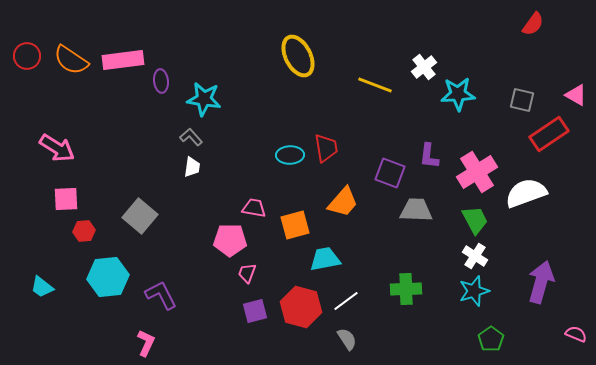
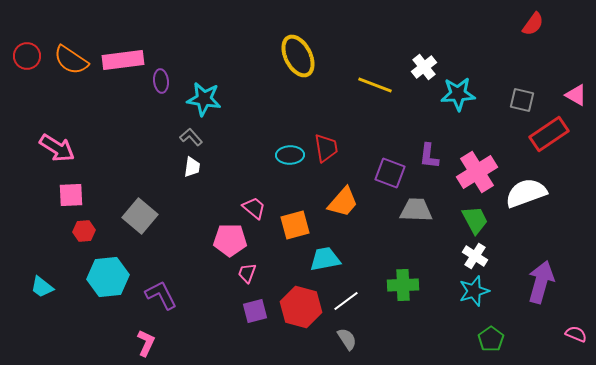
pink square at (66, 199): moved 5 px right, 4 px up
pink trapezoid at (254, 208): rotated 30 degrees clockwise
green cross at (406, 289): moved 3 px left, 4 px up
